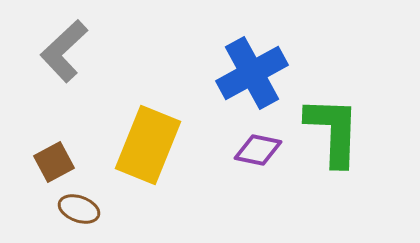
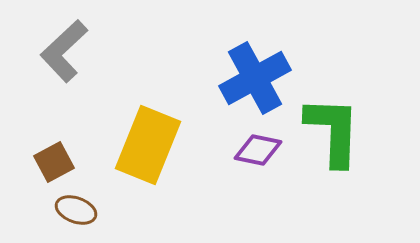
blue cross: moved 3 px right, 5 px down
brown ellipse: moved 3 px left, 1 px down
